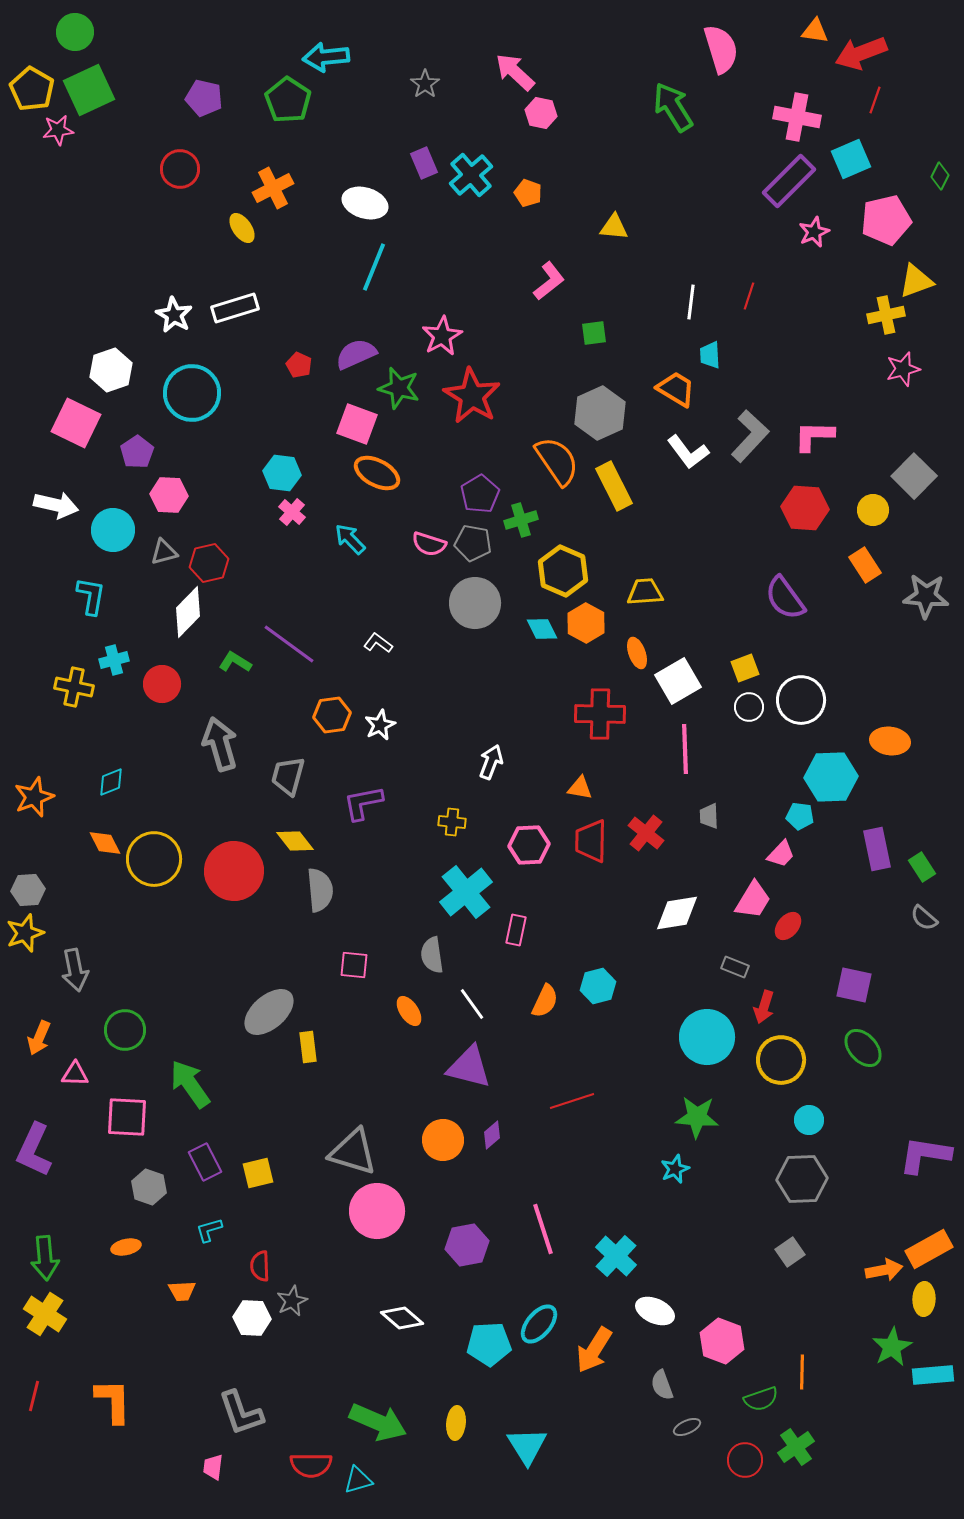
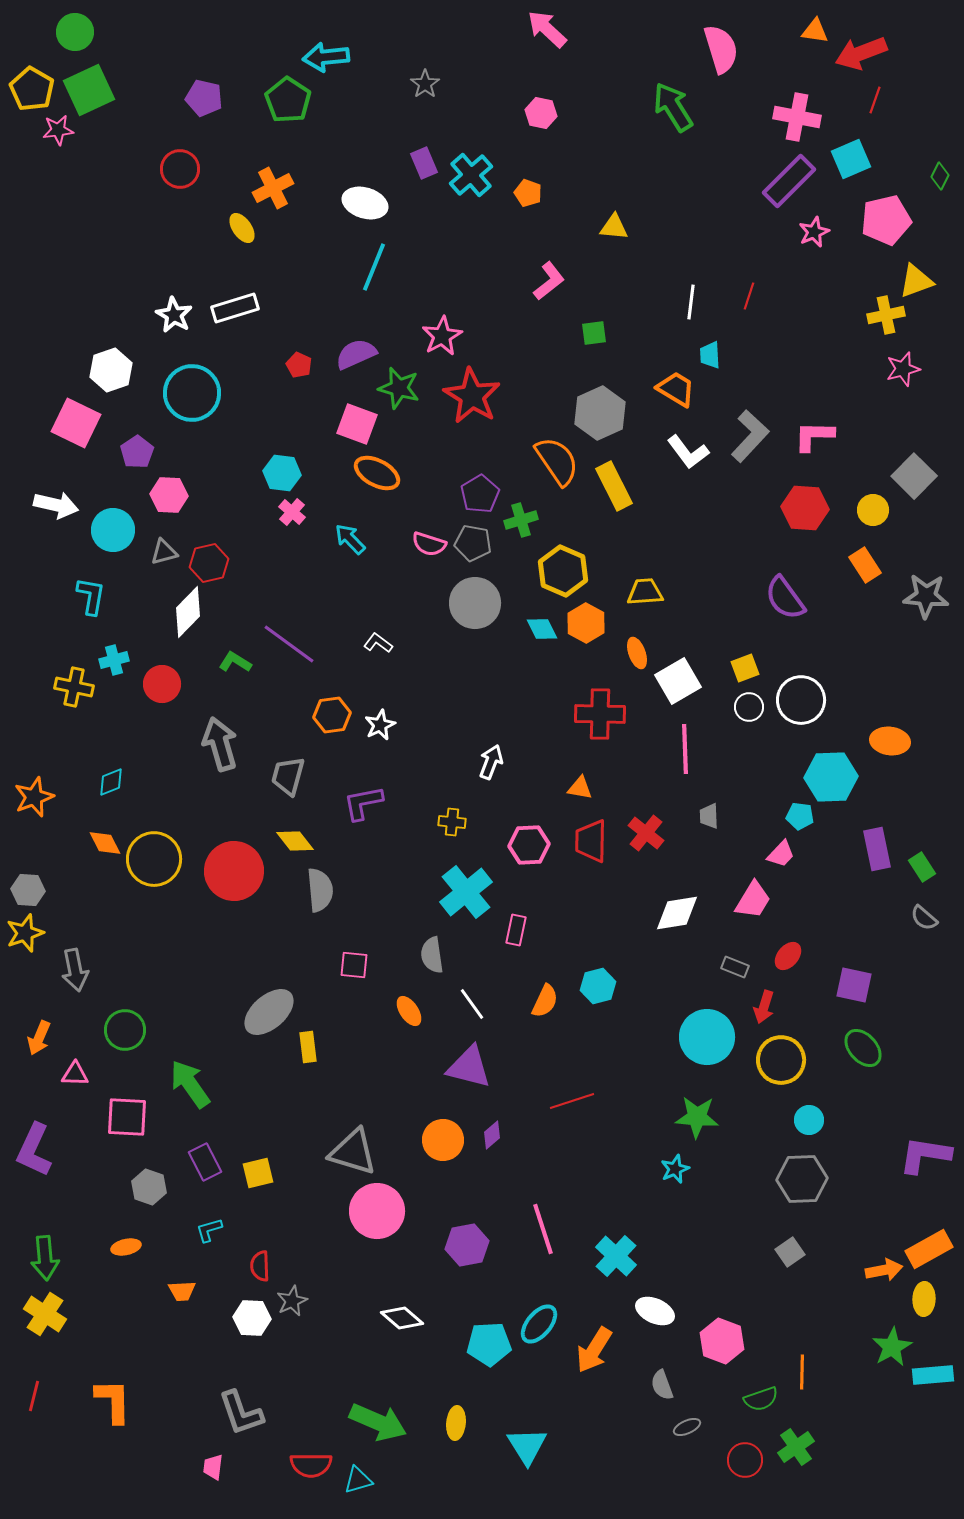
pink arrow at (515, 72): moved 32 px right, 43 px up
gray hexagon at (28, 890): rotated 8 degrees clockwise
red ellipse at (788, 926): moved 30 px down
